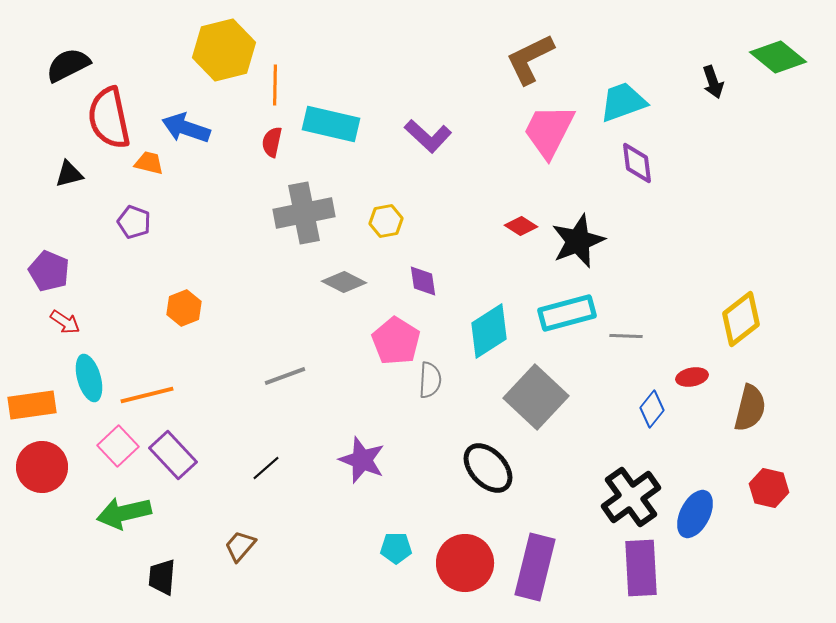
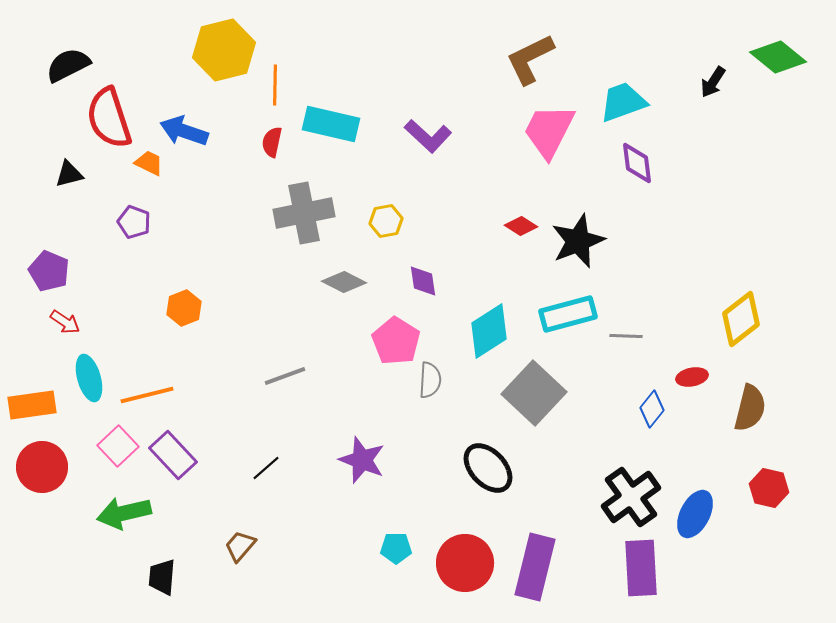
black arrow at (713, 82): rotated 52 degrees clockwise
red semicircle at (109, 118): rotated 6 degrees counterclockwise
blue arrow at (186, 128): moved 2 px left, 3 px down
orange trapezoid at (149, 163): rotated 12 degrees clockwise
cyan rectangle at (567, 313): moved 1 px right, 1 px down
gray square at (536, 397): moved 2 px left, 4 px up
